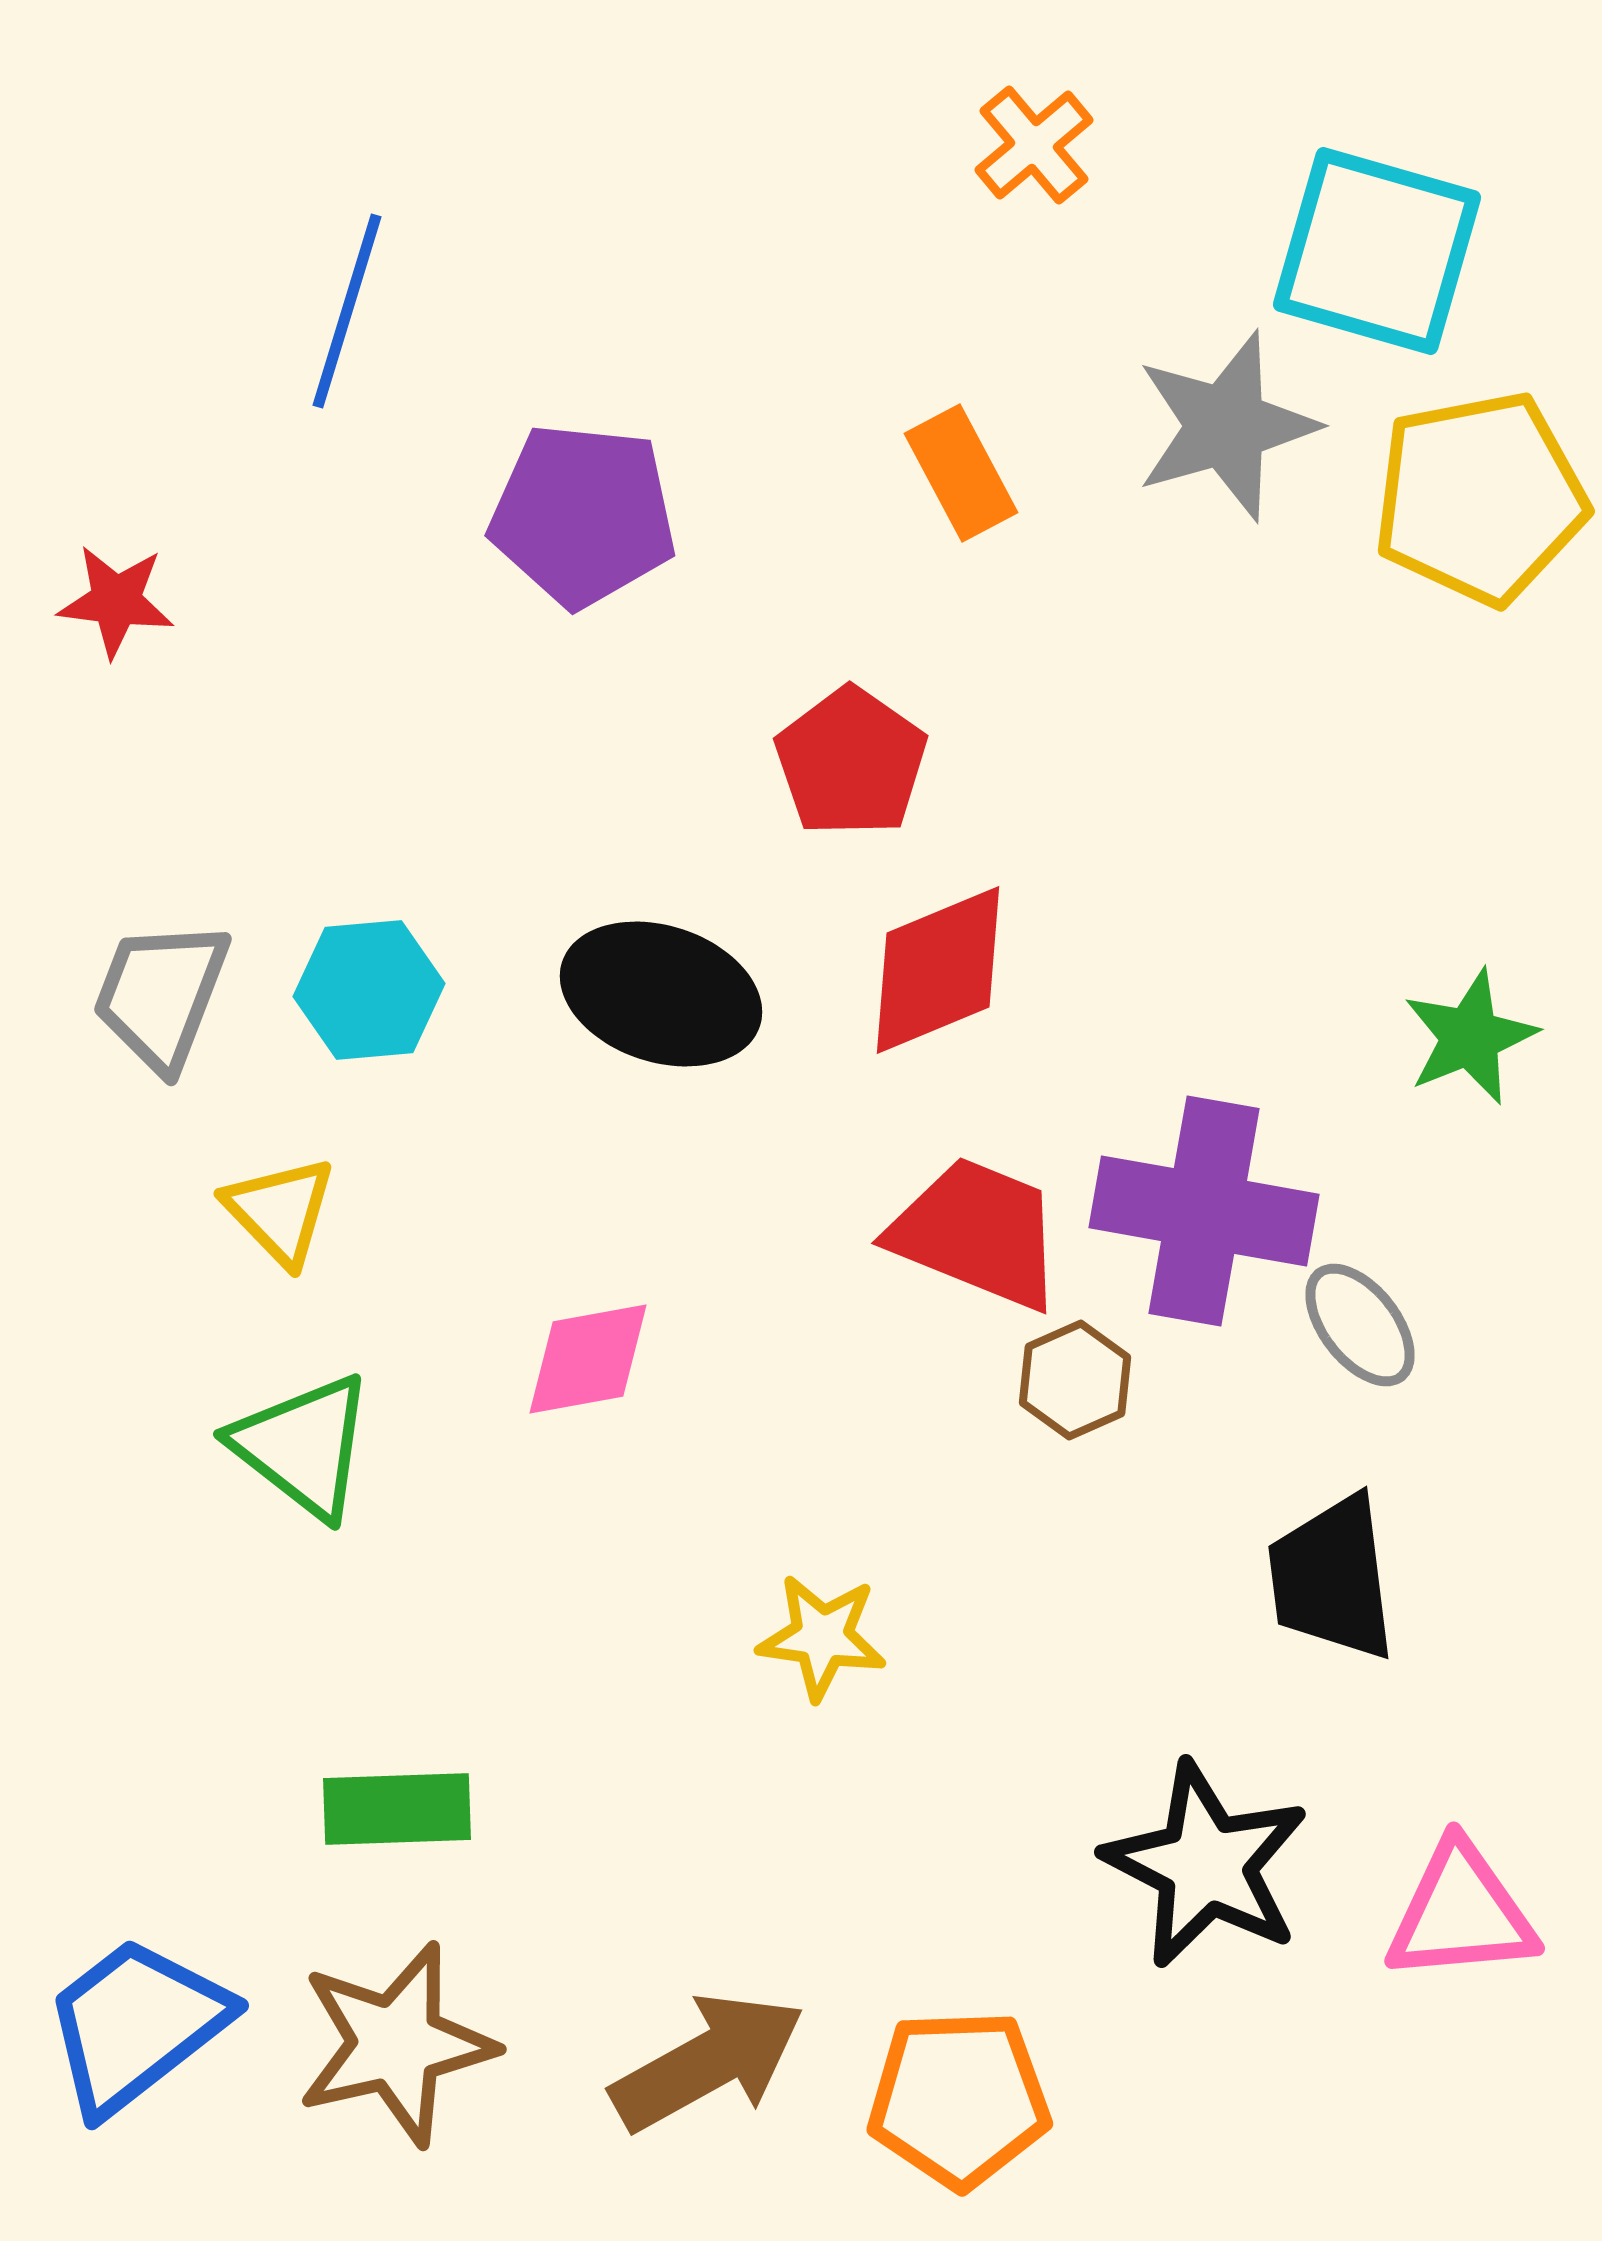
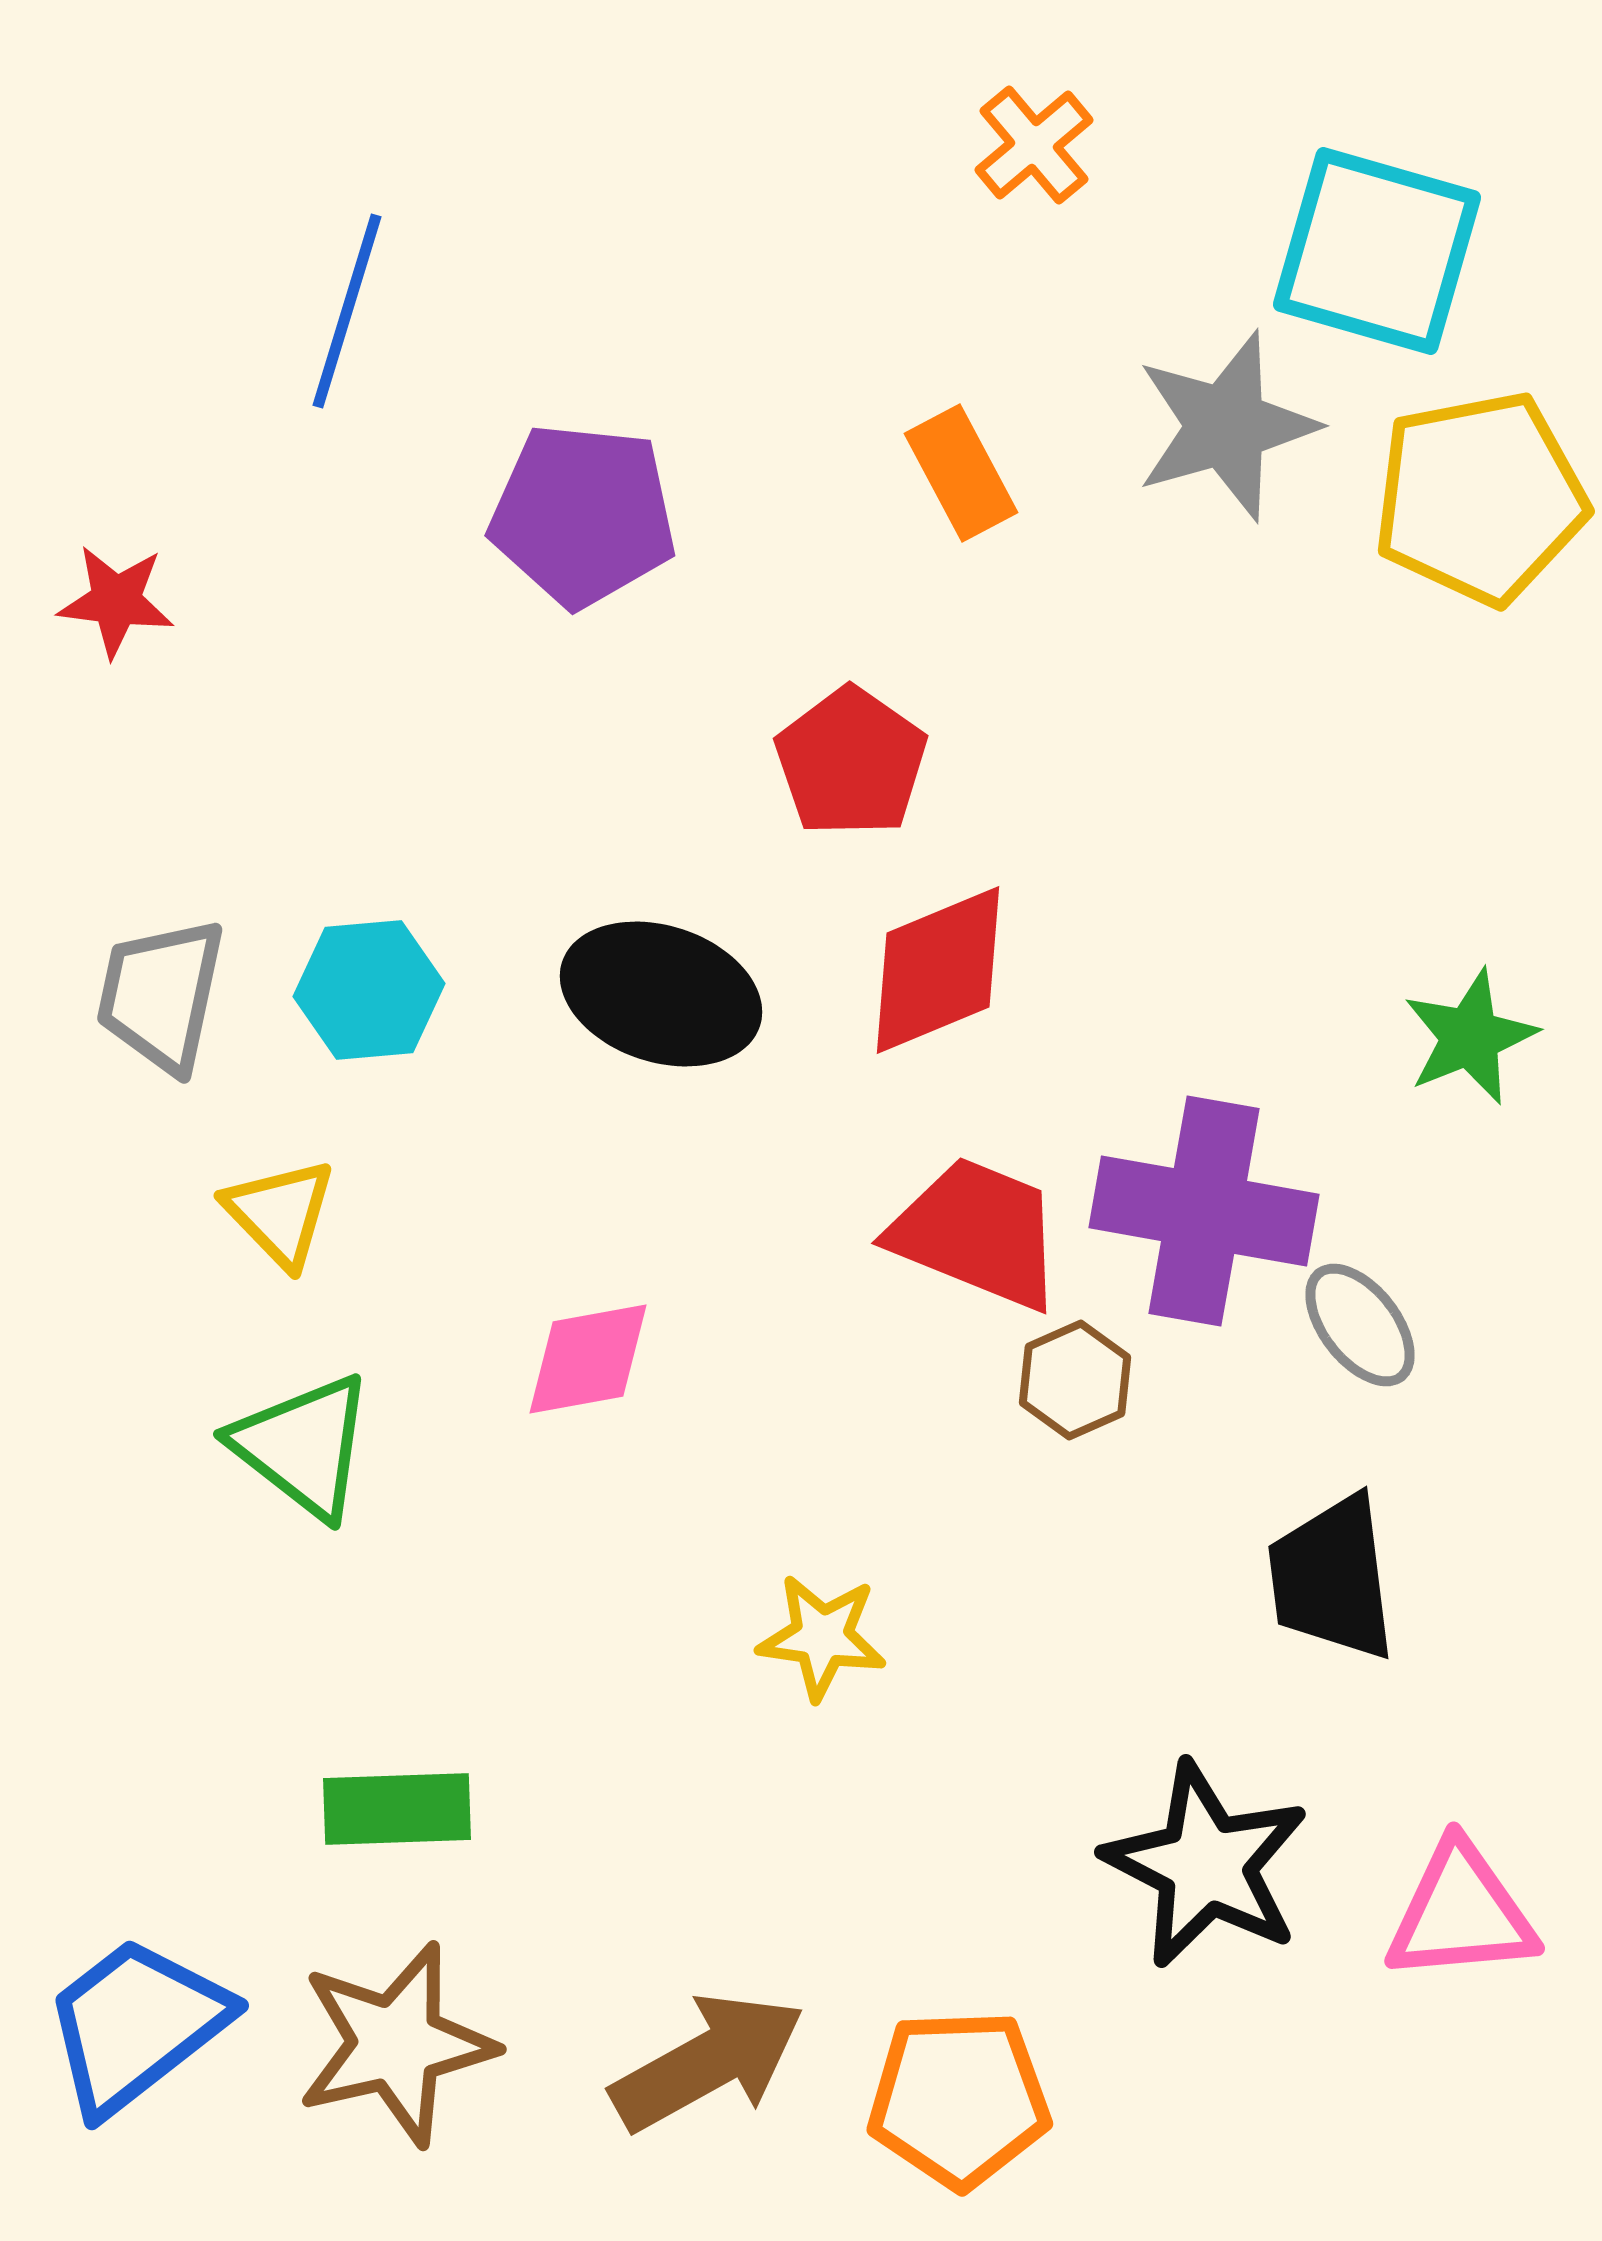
gray trapezoid: rotated 9 degrees counterclockwise
yellow triangle: moved 2 px down
